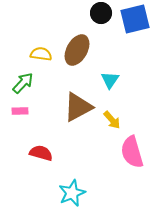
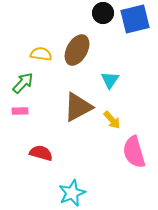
black circle: moved 2 px right
pink semicircle: moved 2 px right
